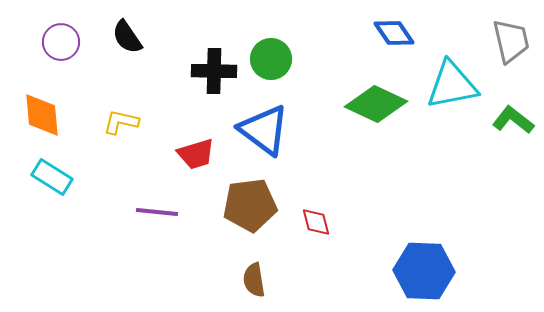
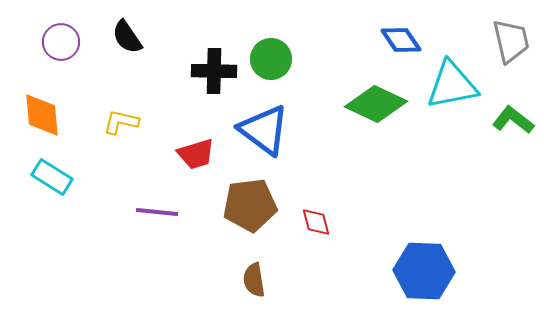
blue diamond: moved 7 px right, 7 px down
